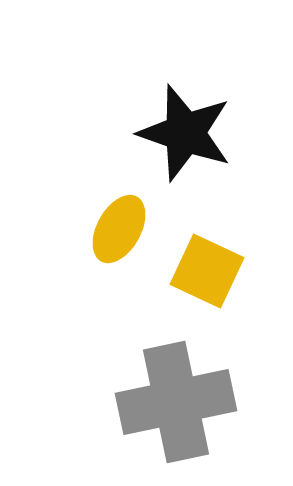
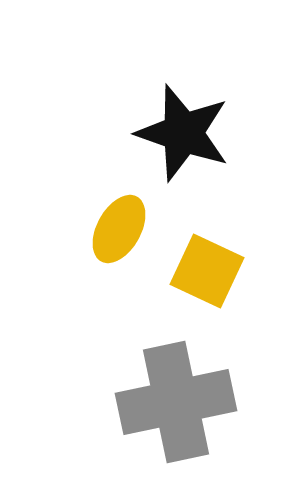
black star: moved 2 px left
